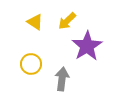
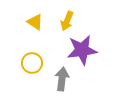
yellow arrow: rotated 24 degrees counterclockwise
purple star: moved 5 px left, 4 px down; rotated 24 degrees clockwise
yellow circle: moved 1 px right, 1 px up
